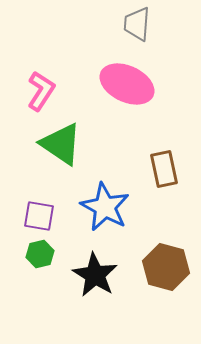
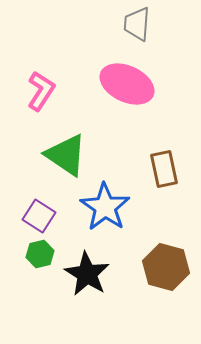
green triangle: moved 5 px right, 11 px down
blue star: rotated 6 degrees clockwise
purple square: rotated 24 degrees clockwise
black star: moved 8 px left, 1 px up
